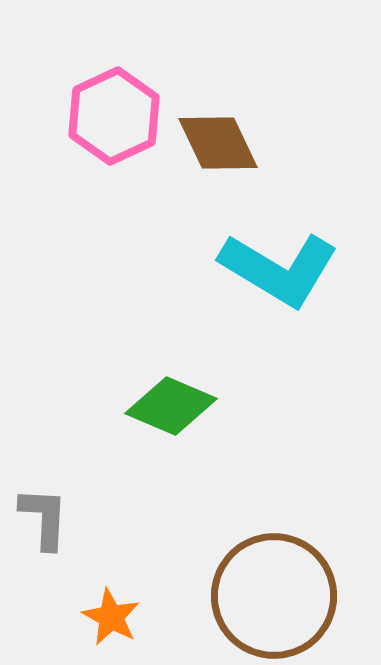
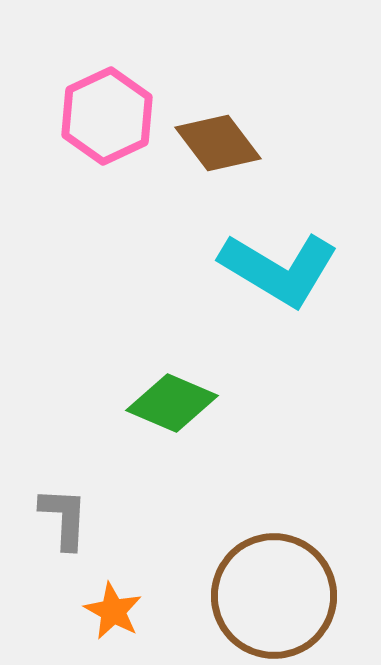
pink hexagon: moved 7 px left
brown diamond: rotated 12 degrees counterclockwise
green diamond: moved 1 px right, 3 px up
gray L-shape: moved 20 px right
orange star: moved 2 px right, 6 px up
